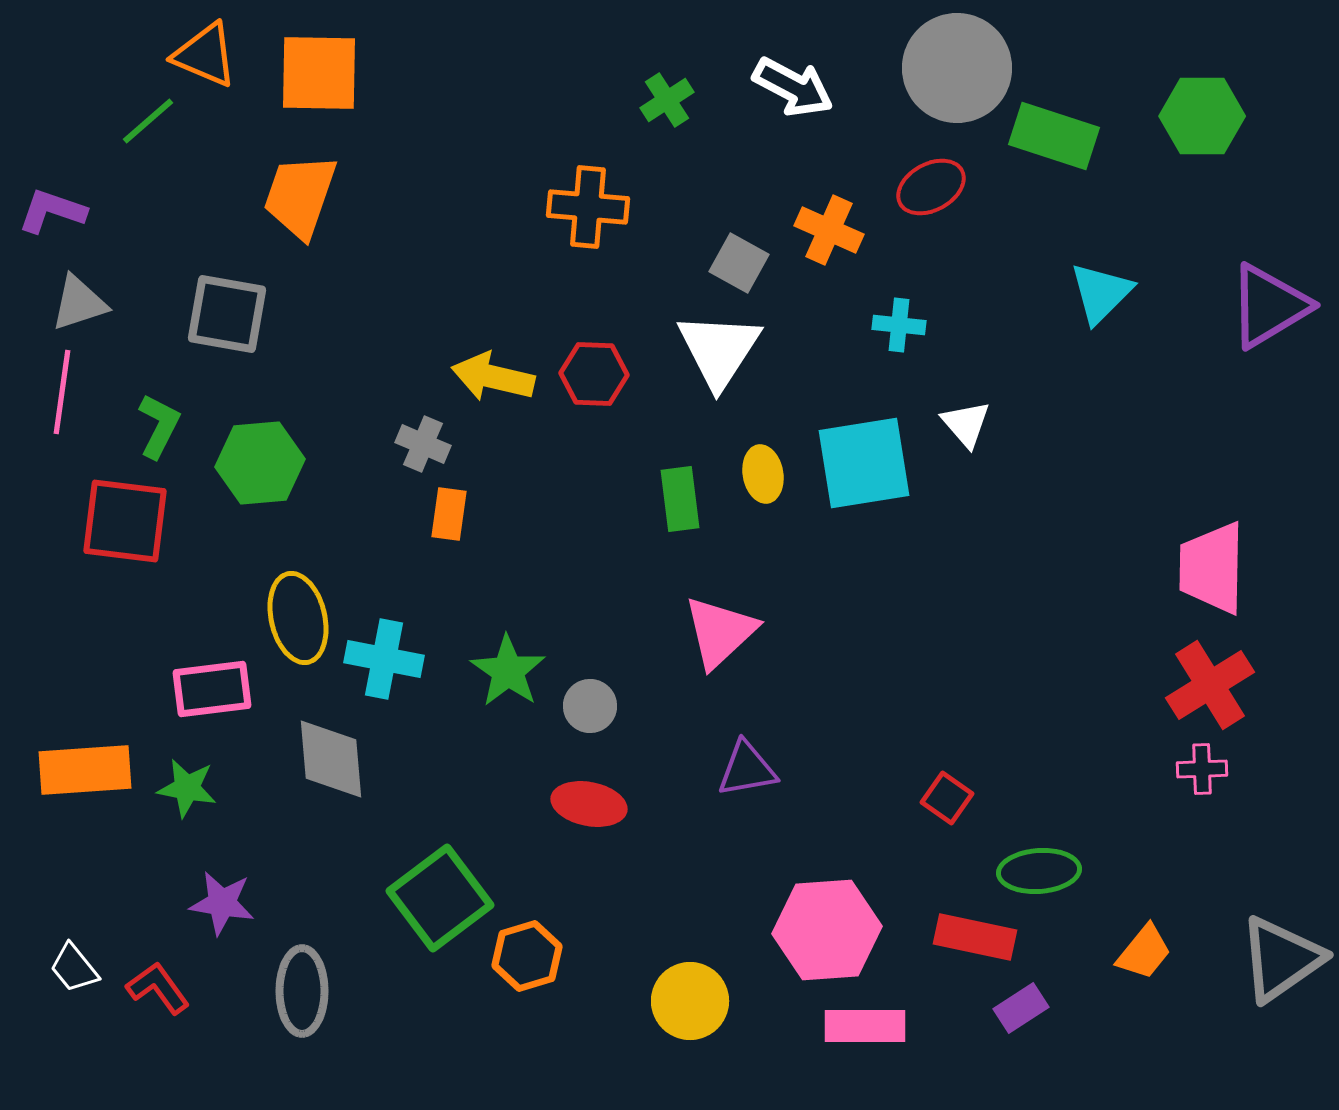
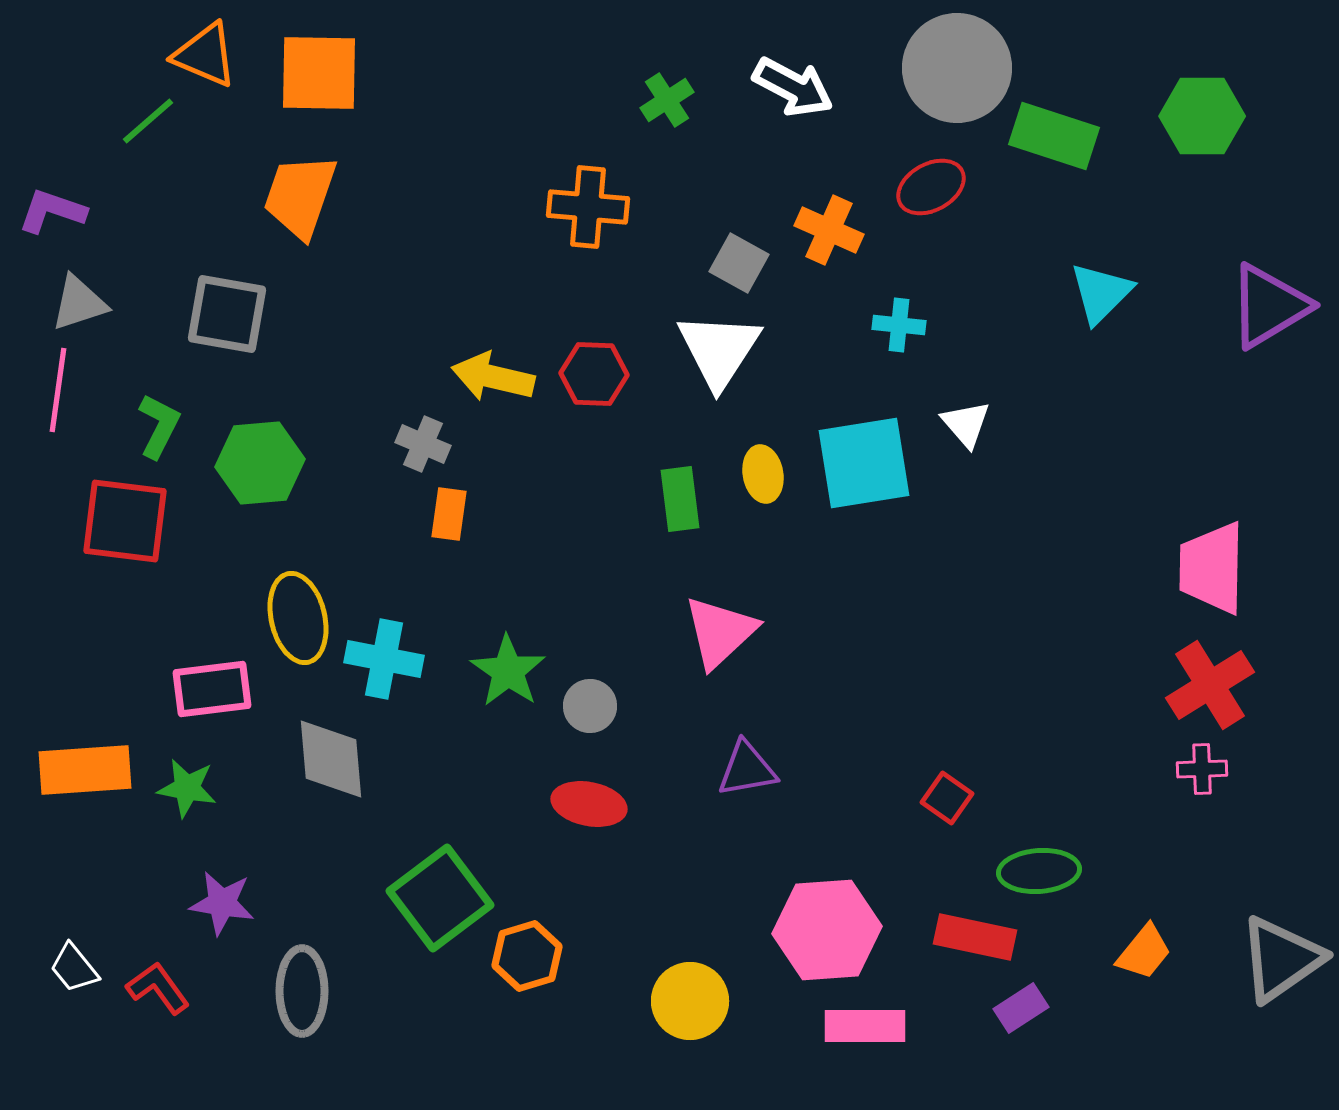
pink line at (62, 392): moved 4 px left, 2 px up
